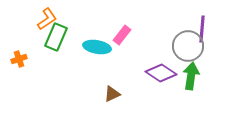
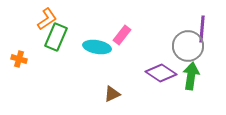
orange cross: rotated 35 degrees clockwise
